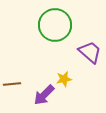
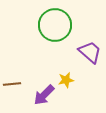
yellow star: moved 2 px right, 1 px down
